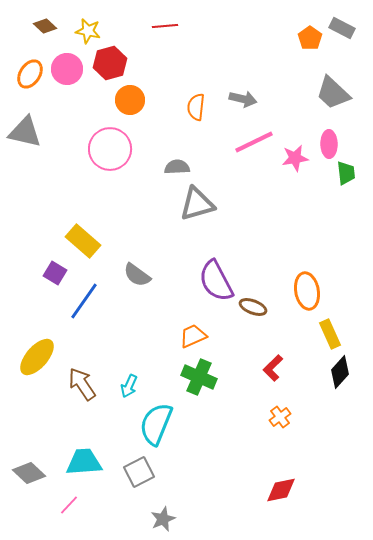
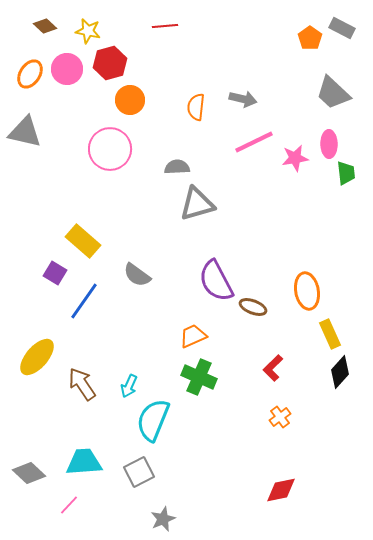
cyan semicircle at (156, 424): moved 3 px left, 4 px up
